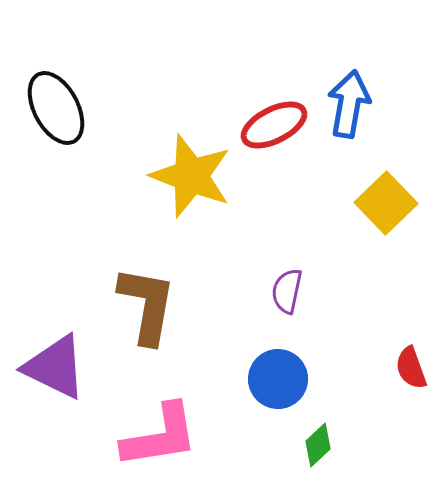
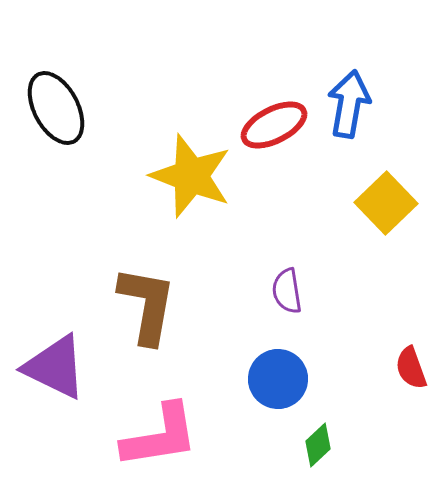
purple semicircle: rotated 21 degrees counterclockwise
